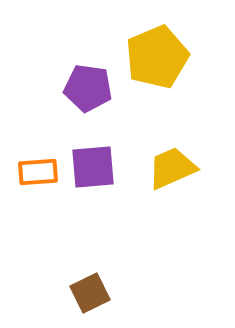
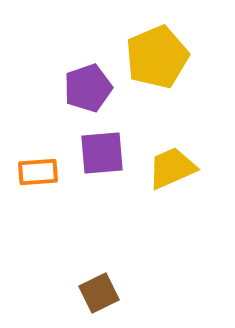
purple pentagon: rotated 27 degrees counterclockwise
purple square: moved 9 px right, 14 px up
brown square: moved 9 px right
